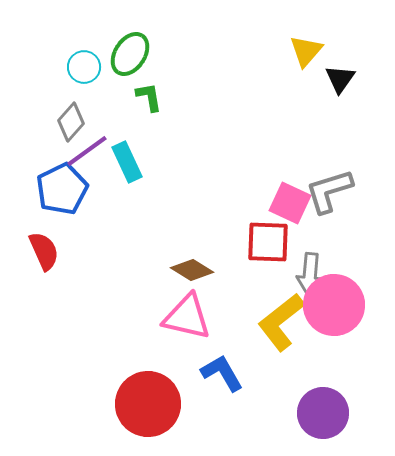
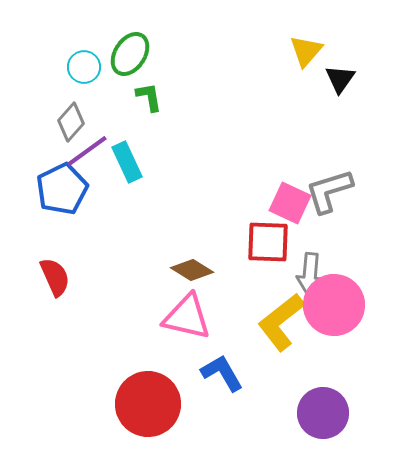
red semicircle: moved 11 px right, 26 px down
